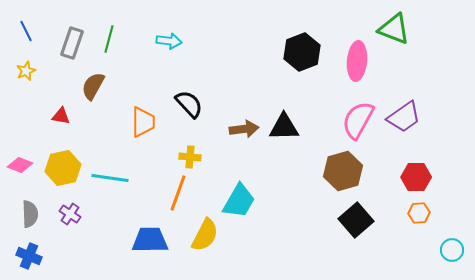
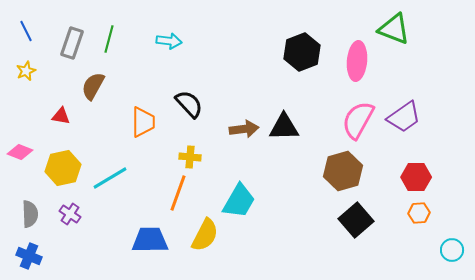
pink diamond: moved 13 px up
cyan line: rotated 39 degrees counterclockwise
